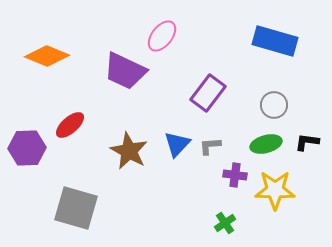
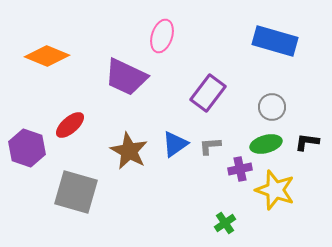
pink ellipse: rotated 20 degrees counterclockwise
purple trapezoid: moved 1 px right, 6 px down
gray circle: moved 2 px left, 2 px down
blue triangle: moved 2 px left; rotated 12 degrees clockwise
purple hexagon: rotated 21 degrees clockwise
purple cross: moved 5 px right, 6 px up; rotated 20 degrees counterclockwise
yellow star: rotated 18 degrees clockwise
gray square: moved 16 px up
